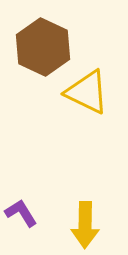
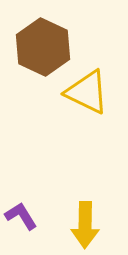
purple L-shape: moved 3 px down
